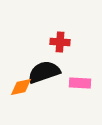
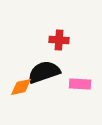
red cross: moved 1 px left, 2 px up
pink rectangle: moved 1 px down
